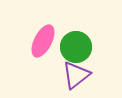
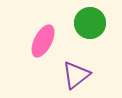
green circle: moved 14 px right, 24 px up
